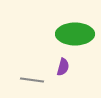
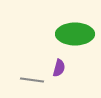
purple semicircle: moved 4 px left, 1 px down
